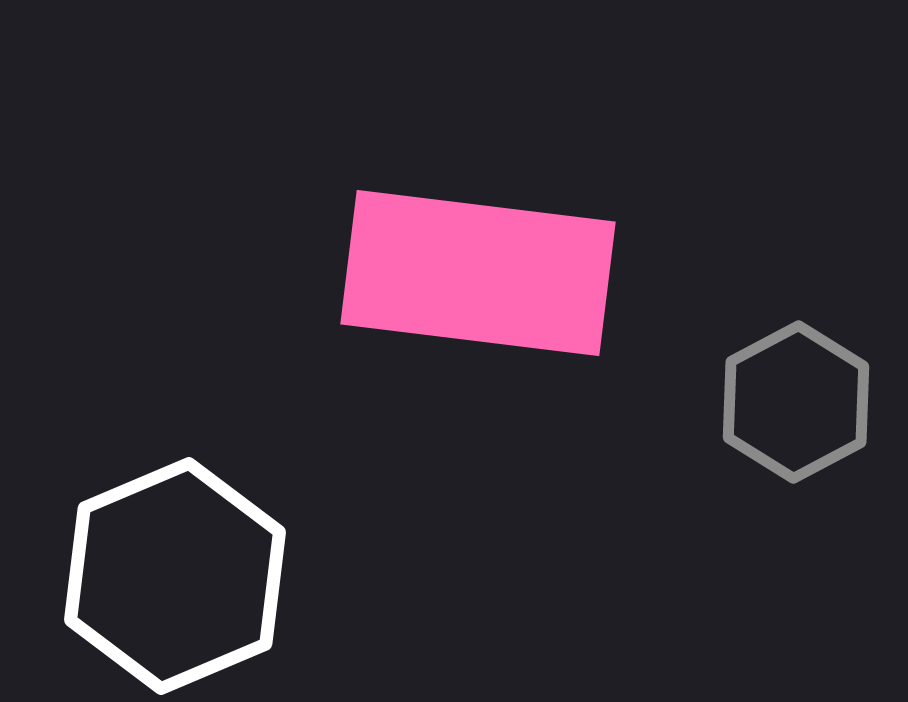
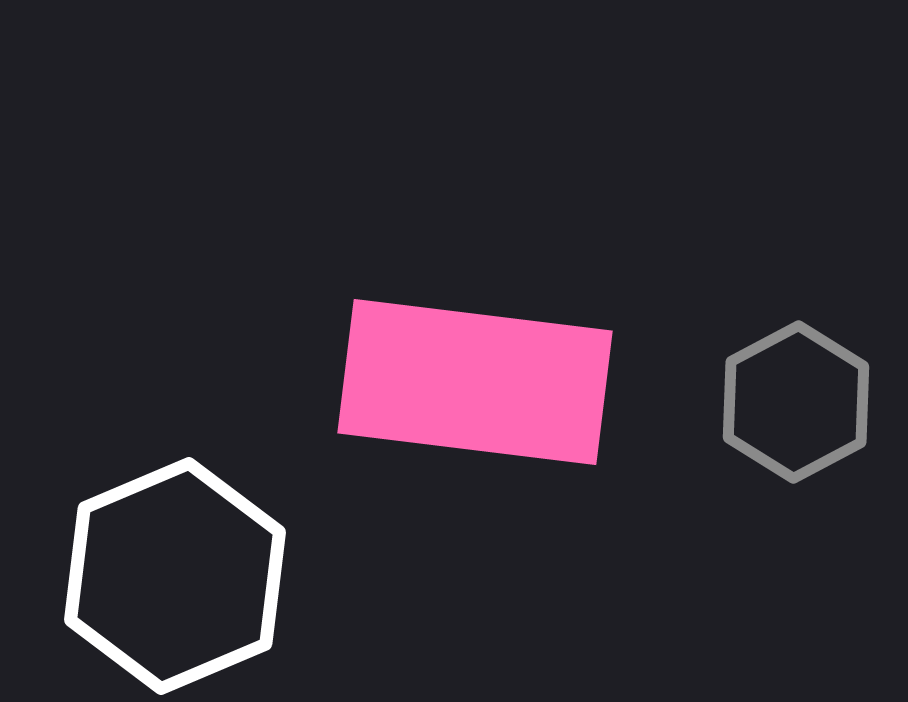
pink rectangle: moved 3 px left, 109 px down
